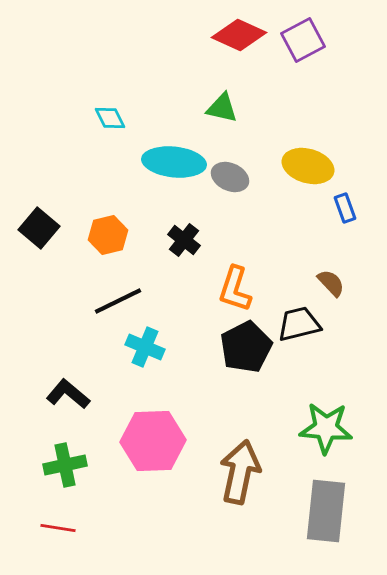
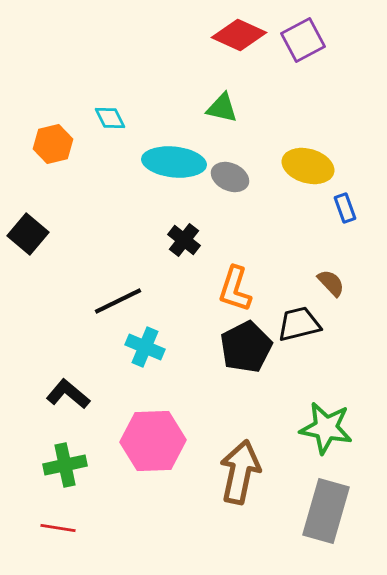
black square: moved 11 px left, 6 px down
orange hexagon: moved 55 px left, 91 px up
green star: rotated 6 degrees clockwise
gray rectangle: rotated 10 degrees clockwise
